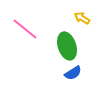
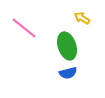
pink line: moved 1 px left, 1 px up
blue semicircle: moved 5 px left; rotated 18 degrees clockwise
